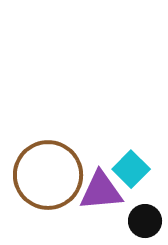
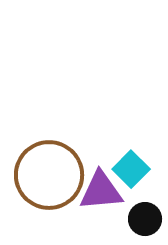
brown circle: moved 1 px right
black circle: moved 2 px up
